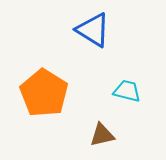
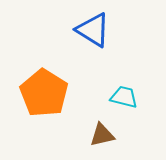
cyan trapezoid: moved 3 px left, 6 px down
